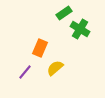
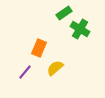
orange rectangle: moved 1 px left
